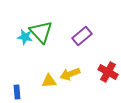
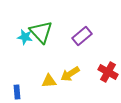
yellow arrow: rotated 12 degrees counterclockwise
